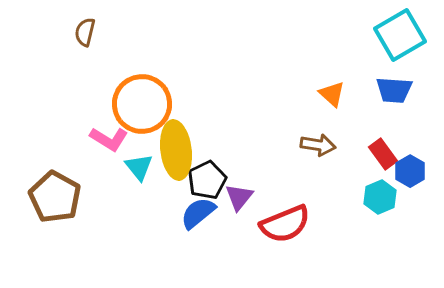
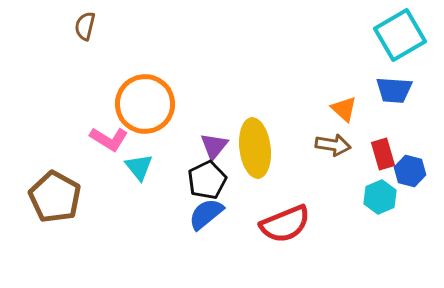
brown semicircle: moved 6 px up
orange triangle: moved 12 px right, 15 px down
orange circle: moved 3 px right
brown arrow: moved 15 px right
yellow ellipse: moved 79 px right, 2 px up
red rectangle: rotated 20 degrees clockwise
blue hexagon: rotated 16 degrees counterclockwise
purple triangle: moved 25 px left, 51 px up
blue semicircle: moved 8 px right, 1 px down
